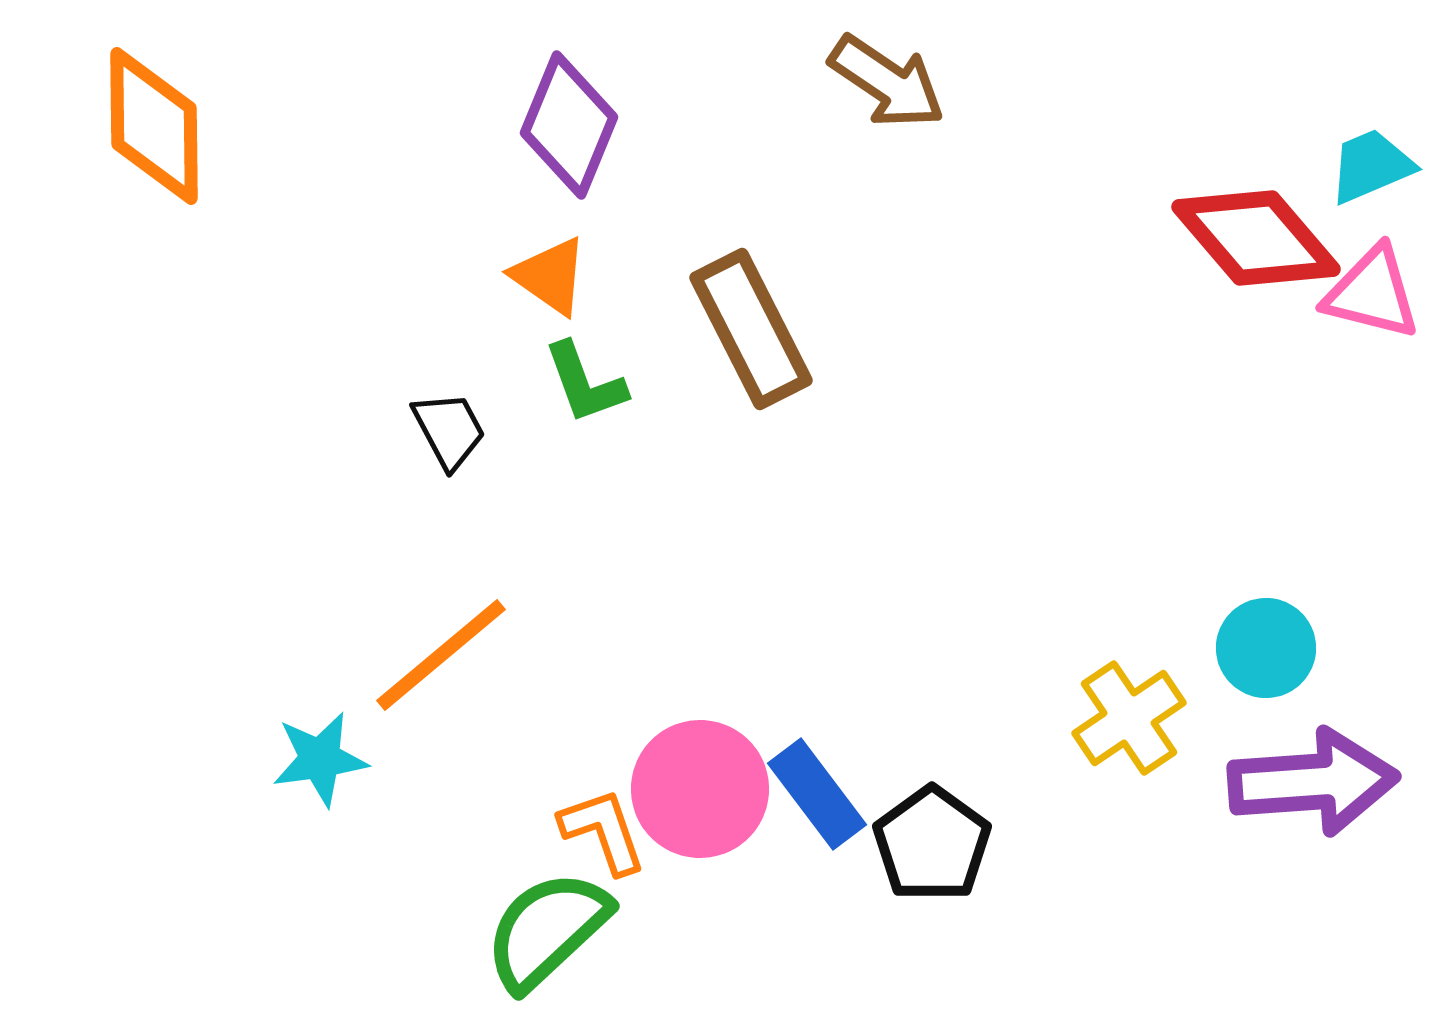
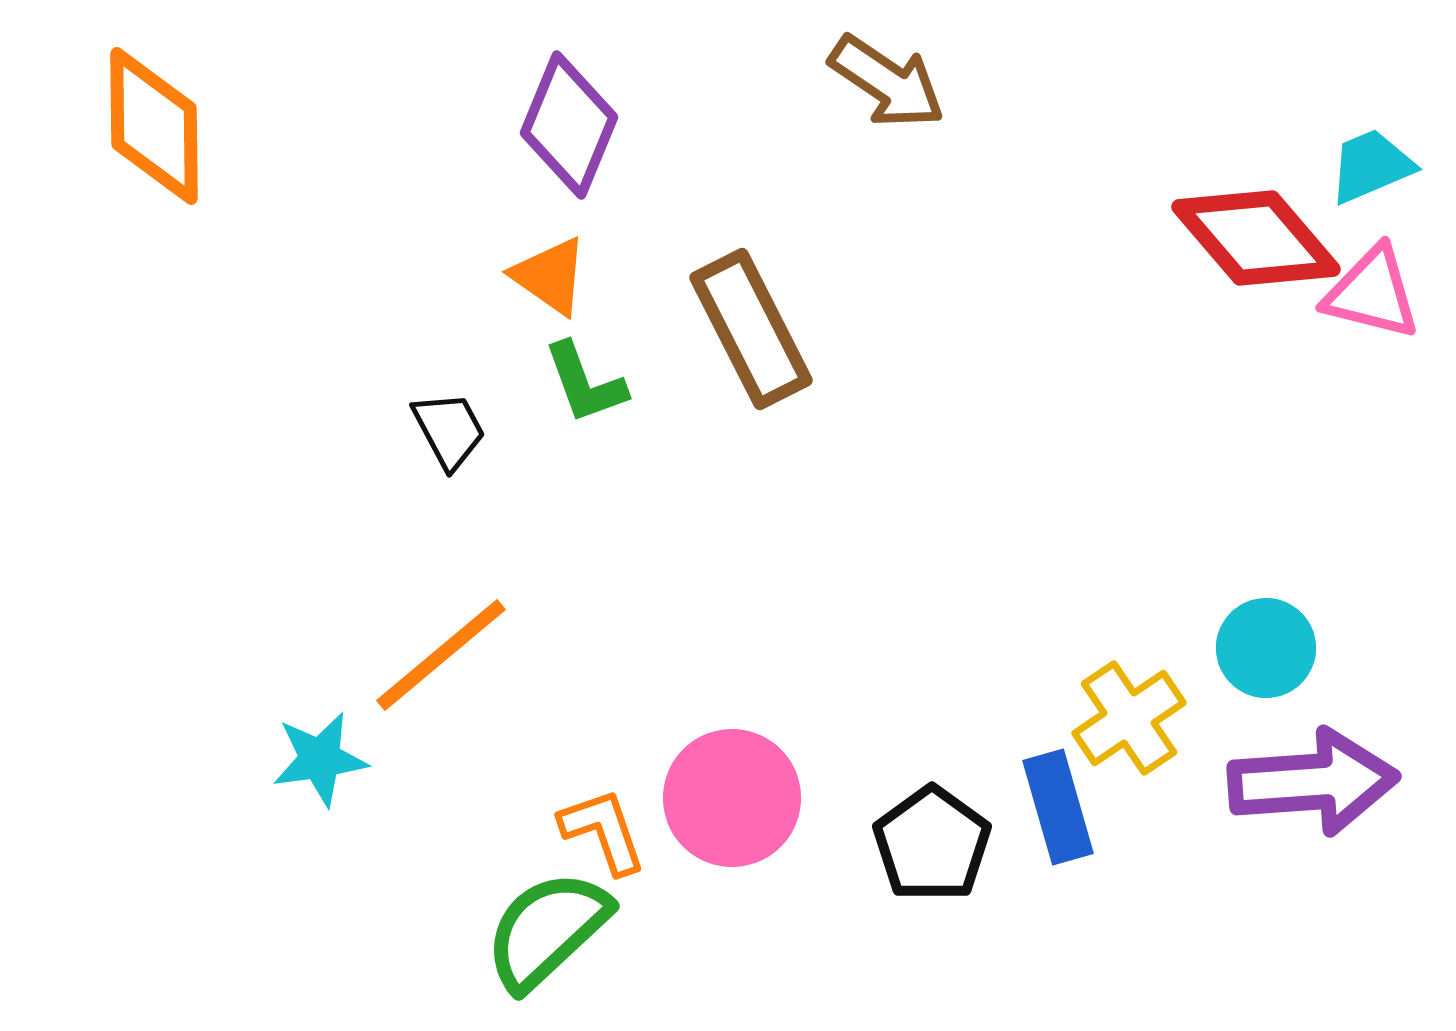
pink circle: moved 32 px right, 9 px down
blue rectangle: moved 241 px right, 13 px down; rotated 21 degrees clockwise
